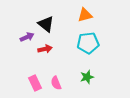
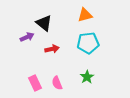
black triangle: moved 2 px left, 1 px up
red arrow: moved 7 px right
green star: rotated 16 degrees counterclockwise
pink semicircle: moved 1 px right
